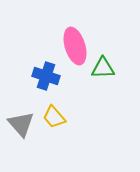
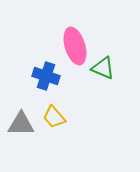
green triangle: rotated 25 degrees clockwise
gray triangle: rotated 48 degrees counterclockwise
